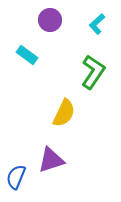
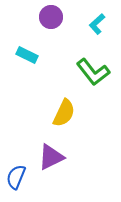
purple circle: moved 1 px right, 3 px up
cyan rectangle: rotated 10 degrees counterclockwise
green L-shape: rotated 108 degrees clockwise
purple triangle: moved 3 px up; rotated 8 degrees counterclockwise
